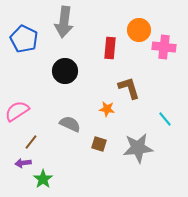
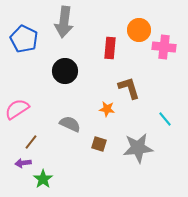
pink semicircle: moved 2 px up
